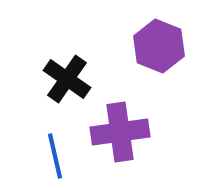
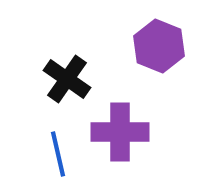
purple cross: rotated 8 degrees clockwise
blue line: moved 3 px right, 2 px up
